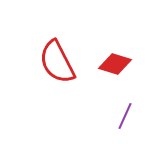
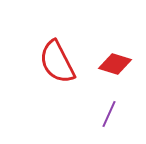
purple line: moved 16 px left, 2 px up
